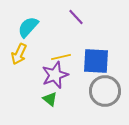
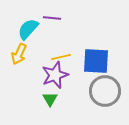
purple line: moved 24 px left, 1 px down; rotated 42 degrees counterclockwise
cyan semicircle: moved 2 px down
green triangle: rotated 21 degrees clockwise
